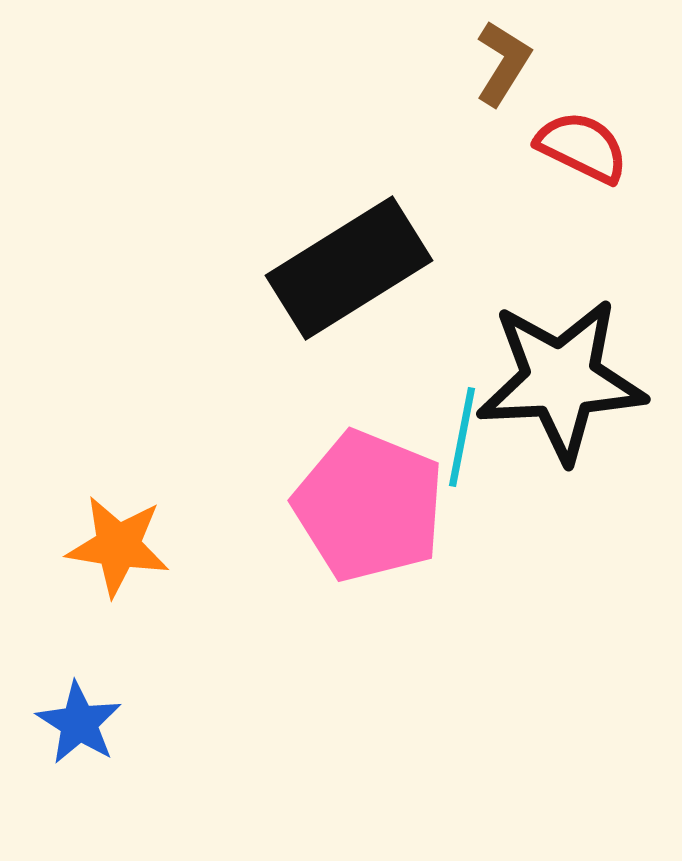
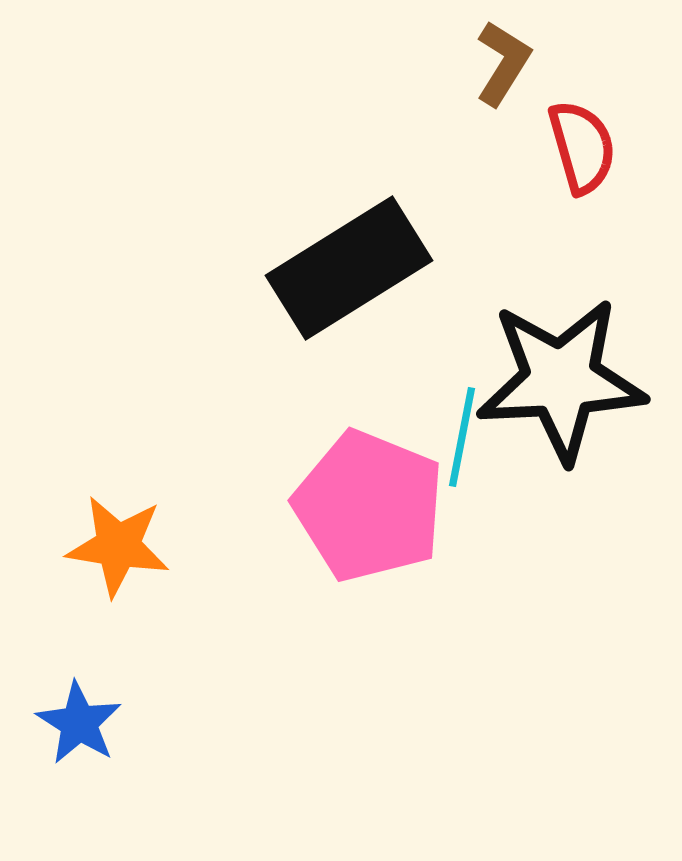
red semicircle: rotated 48 degrees clockwise
